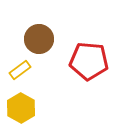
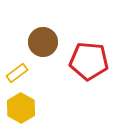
brown circle: moved 4 px right, 3 px down
yellow rectangle: moved 3 px left, 3 px down
